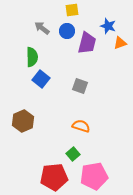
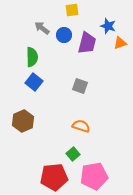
blue circle: moved 3 px left, 4 px down
blue square: moved 7 px left, 3 px down
